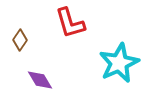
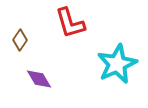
cyan star: moved 2 px left, 1 px down
purple diamond: moved 1 px left, 1 px up
